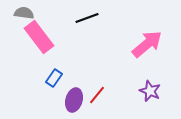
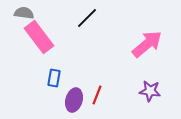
black line: rotated 25 degrees counterclockwise
blue rectangle: rotated 24 degrees counterclockwise
purple star: rotated 15 degrees counterclockwise
red line: rotated 18 degrees counterclockwise
